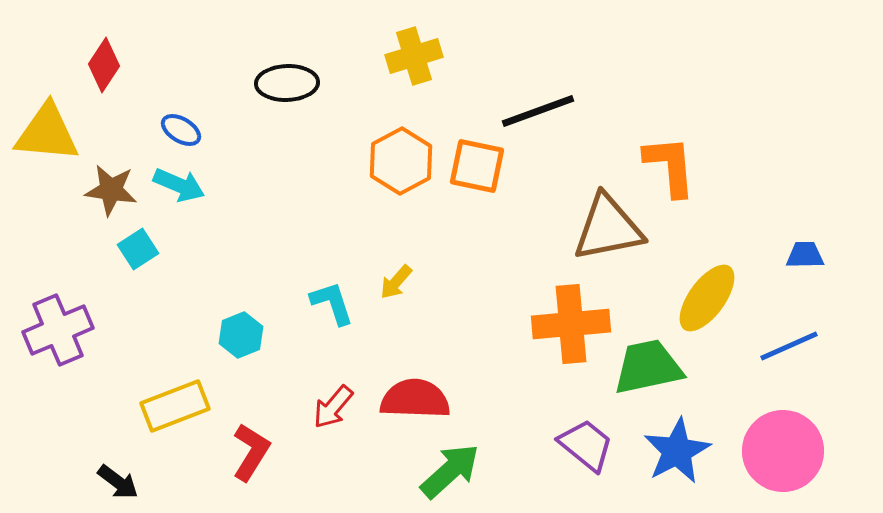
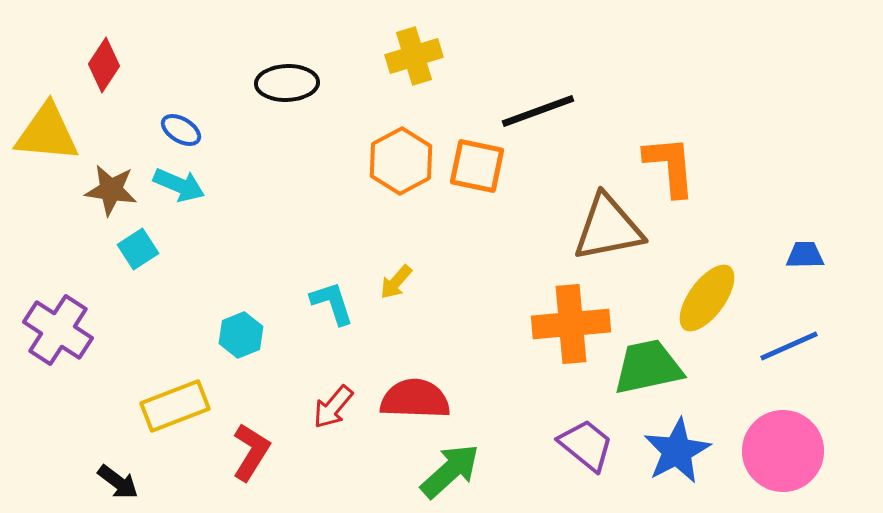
purple cross: rotated 34 degrees counterclockwise
